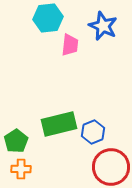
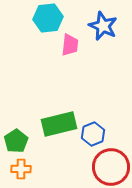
blue hexagon: moved 2 px down
